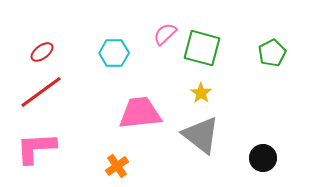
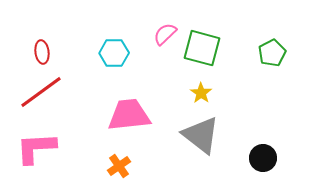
red ellipse: rotated 60 degrees counterclockwise
pink trapezoid: moved 11 px left, 2 px down
orange cross: moved 2 px right
